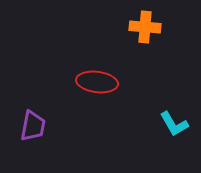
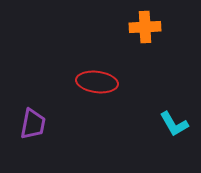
orange cross: rotated 8 degrees counterclockwise
purple trapezoid: moved 2 px up
